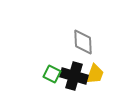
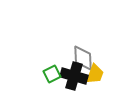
gray diamond: moved 16 px down
green square: rotated 36 degrees clockwise
